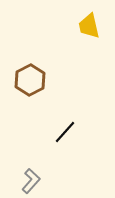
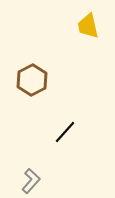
yellow trapezoid: moved 1 px left
brown hexagon: moved 2 px right
